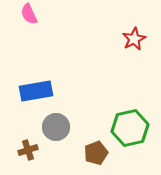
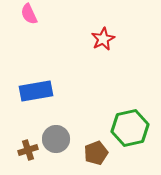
red star: moved 31 px left
gray circle: moved 12 px down
